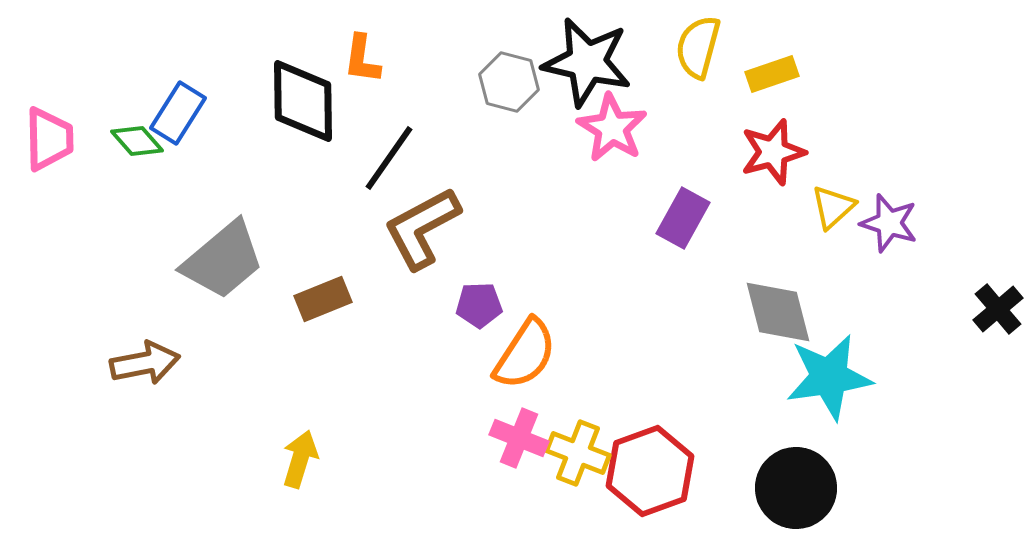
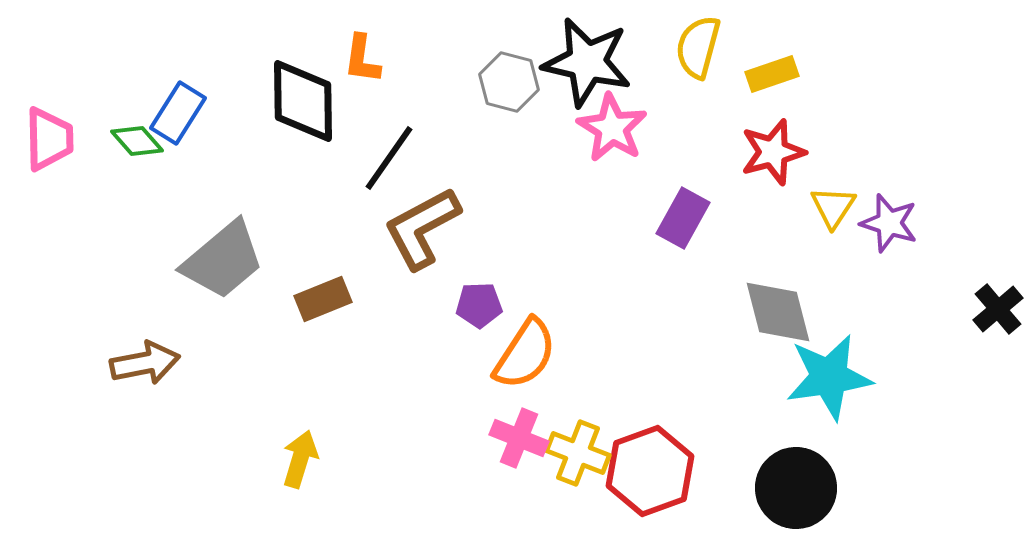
yellow triangle: rotated 15 degrees counterclockwise
